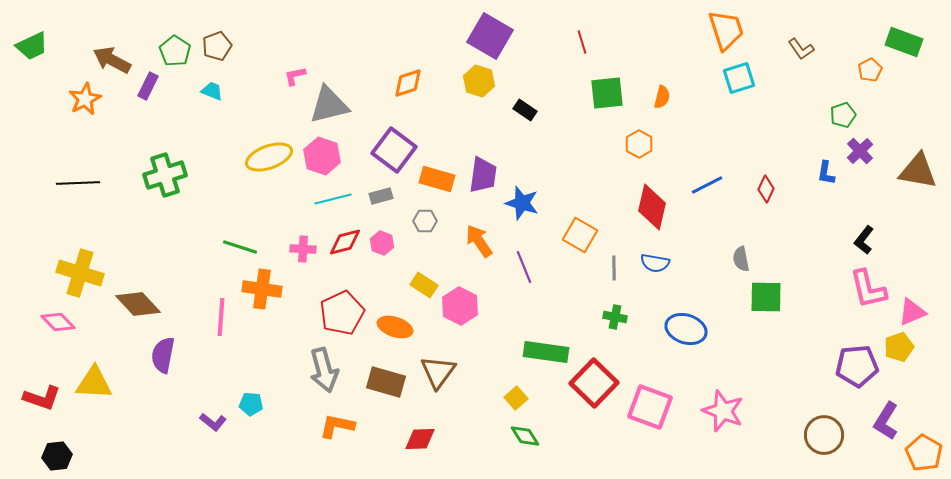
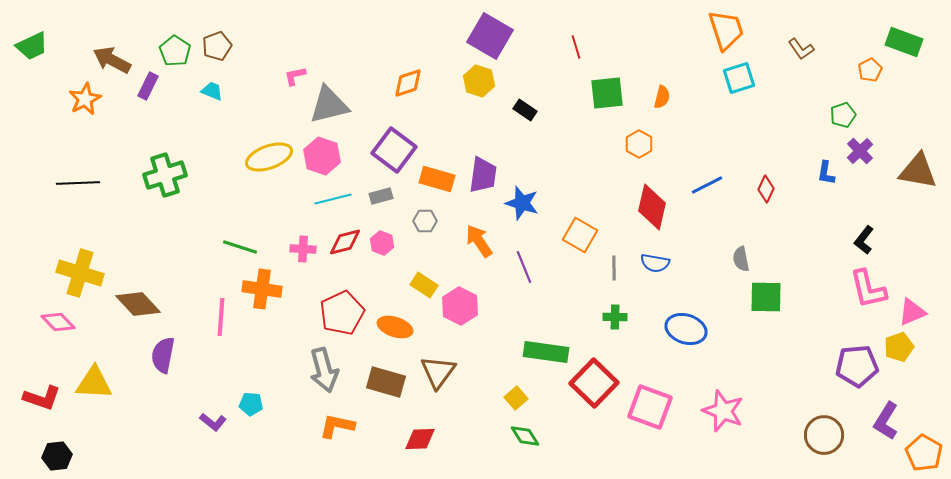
red line at (582, 42): moved 6 px left, 5 px down
green cross at (615, 317): rotated 10 degrees counterclockwise
